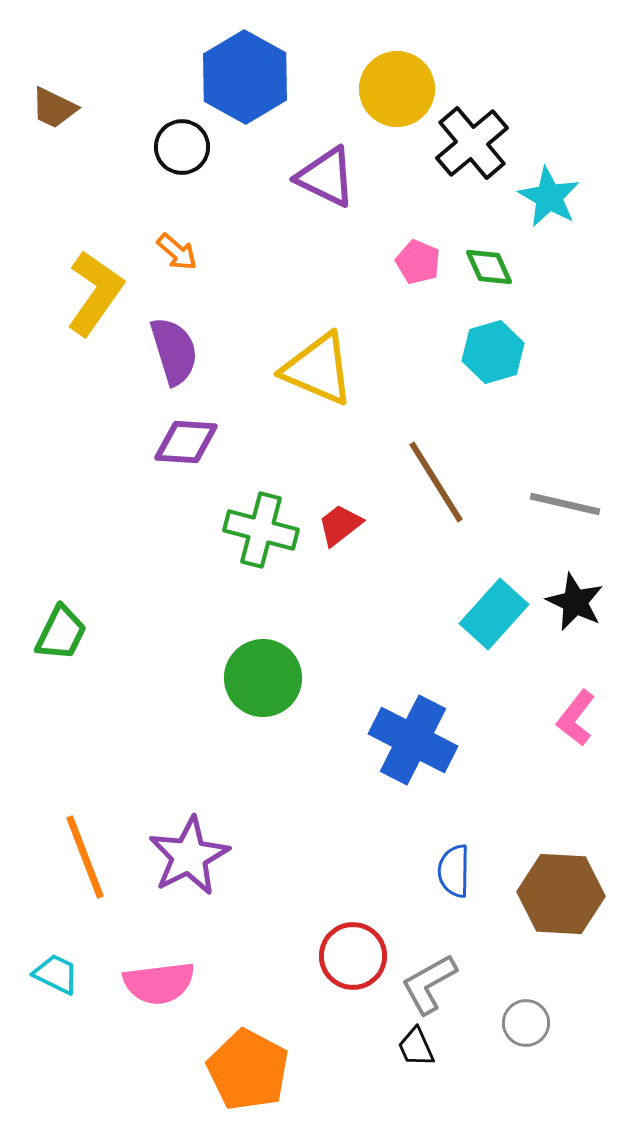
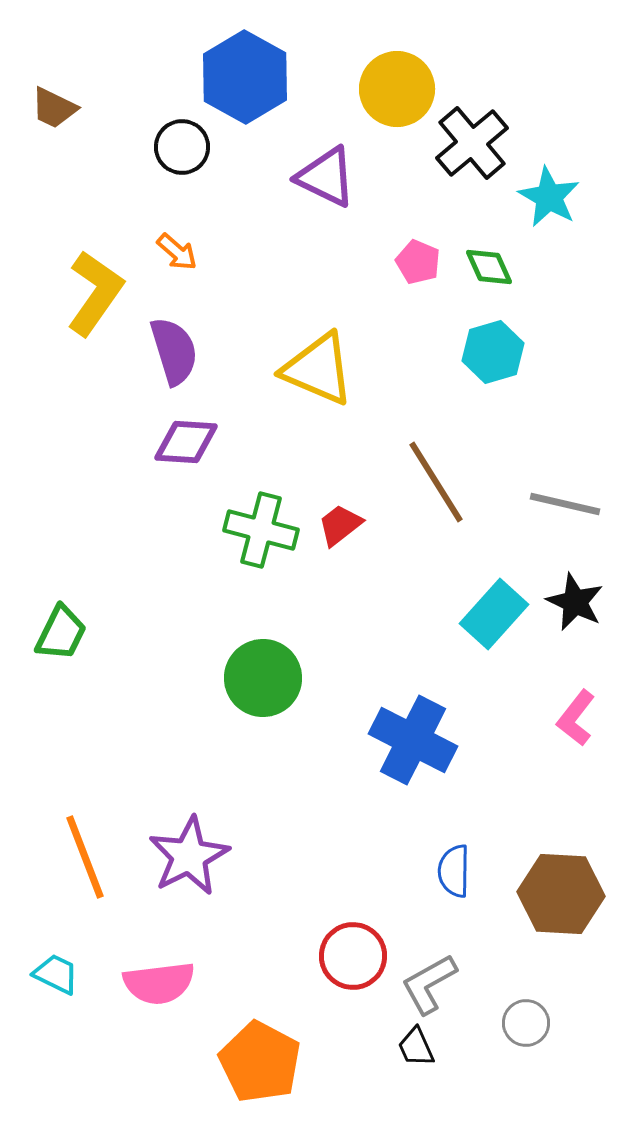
orange pentagon: moved 12 px right, 8 px up
